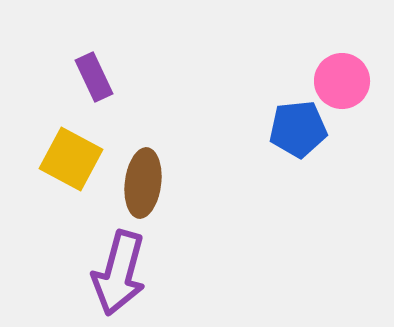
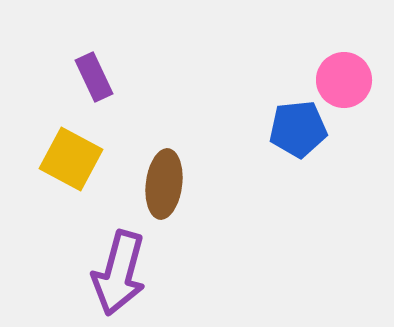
pink circle: moved 2 px right, 1 px up
brown ellipse: moved 21 px right, 1 px down
